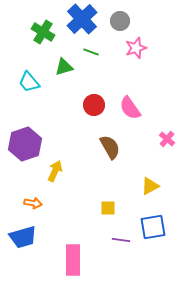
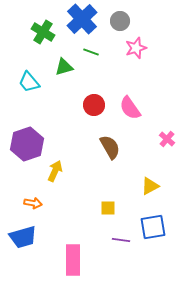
purple hexagon: moved 2 px right
